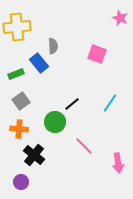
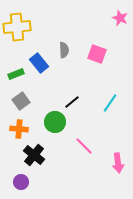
gray semicircle: moved 11 px right, 4 px down
black line: moved 2 px up
